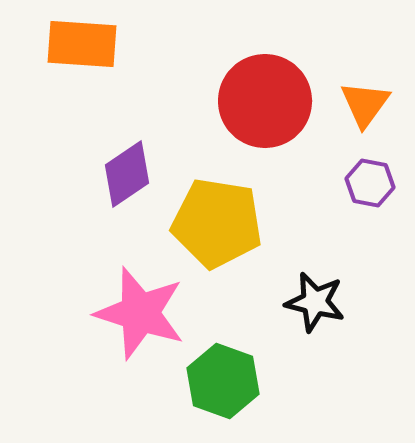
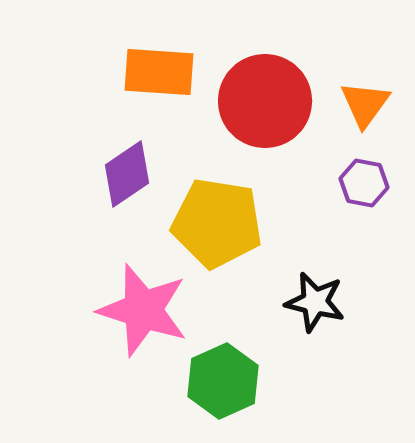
orange rectangle: moved 77 px right, 28 px down
purple hexagon: moved 6 px left
pink star: moved 3 px right, 3 px up
green hexagon: rotated 16 degrees clockwise
